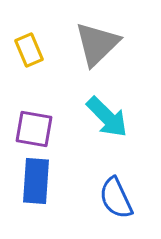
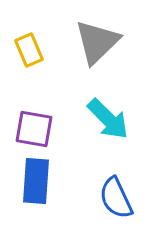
gray triangle: moved 2 px up
cyan arrow: moved 1 px right, 2 px down
